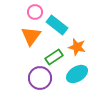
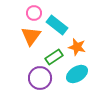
pink circle: moved 1 px left, 1 px down
